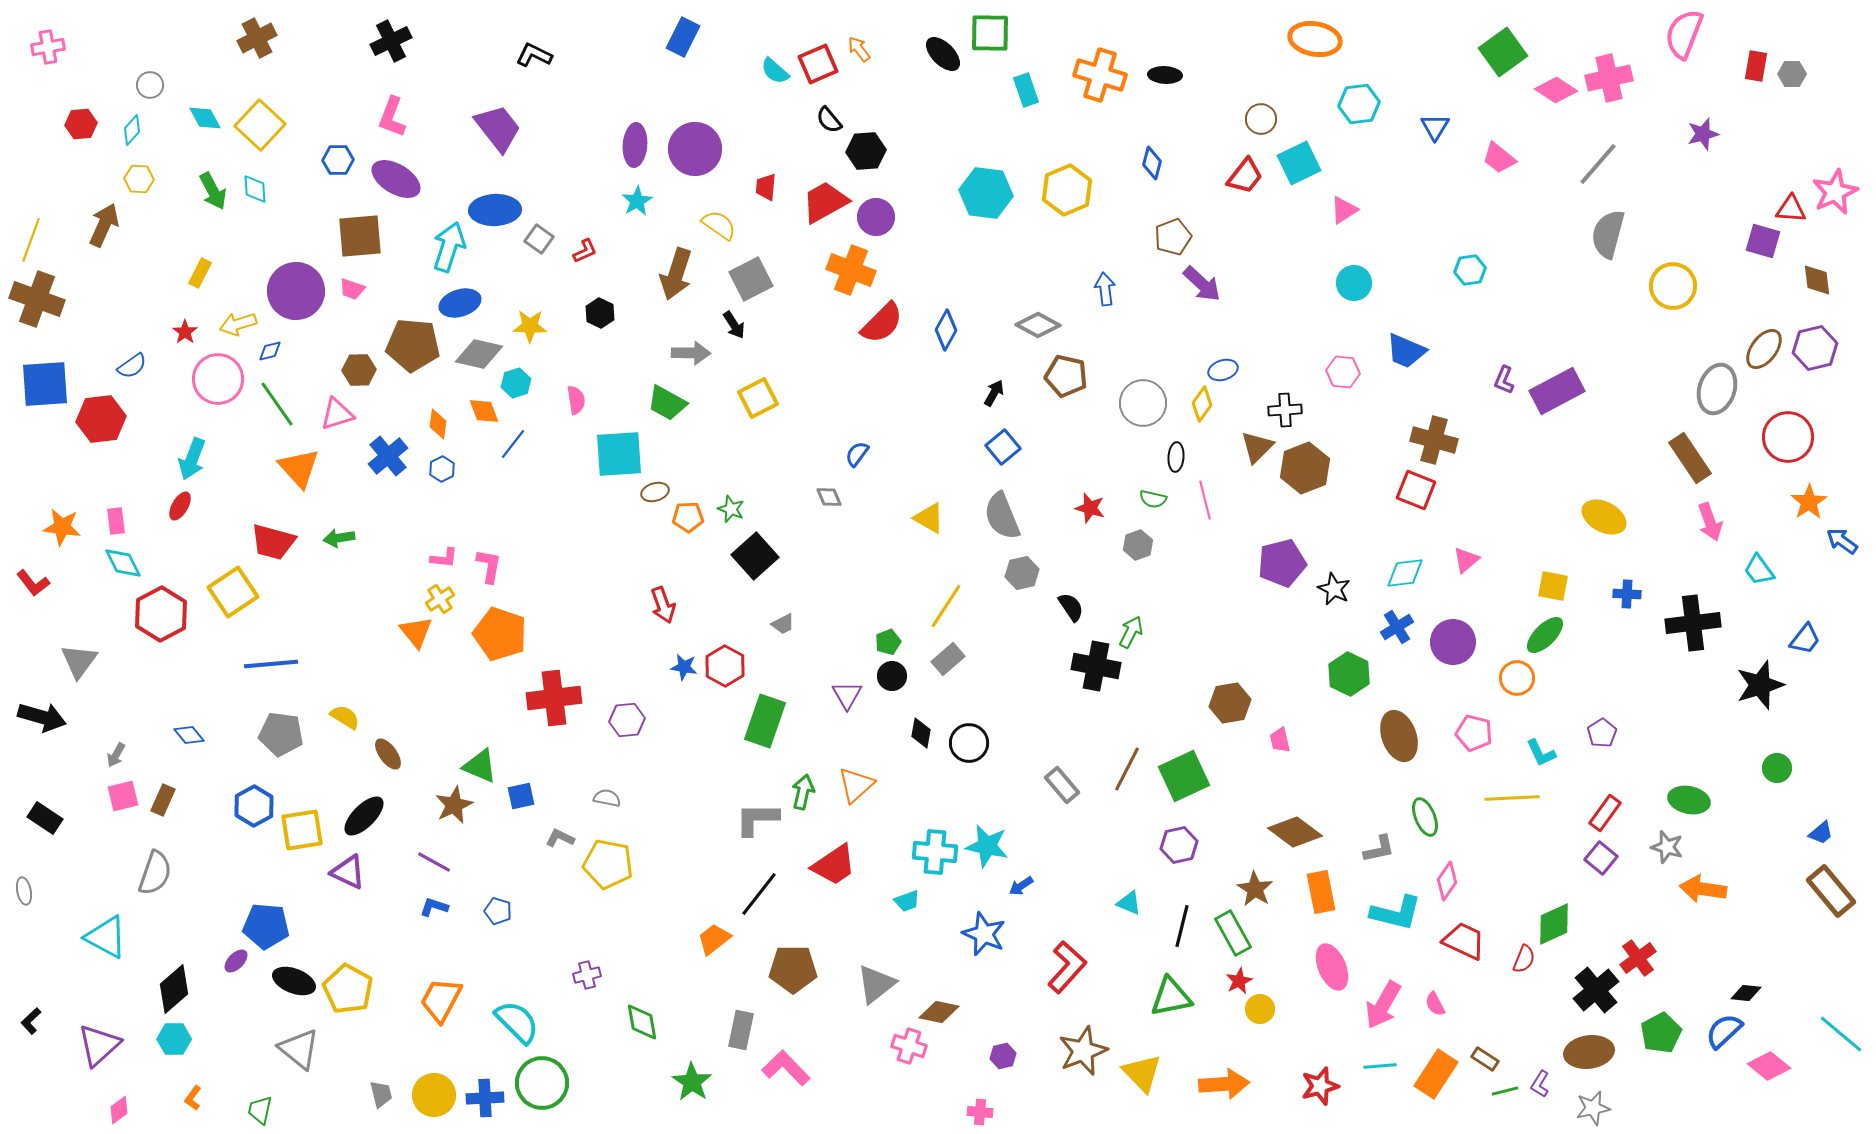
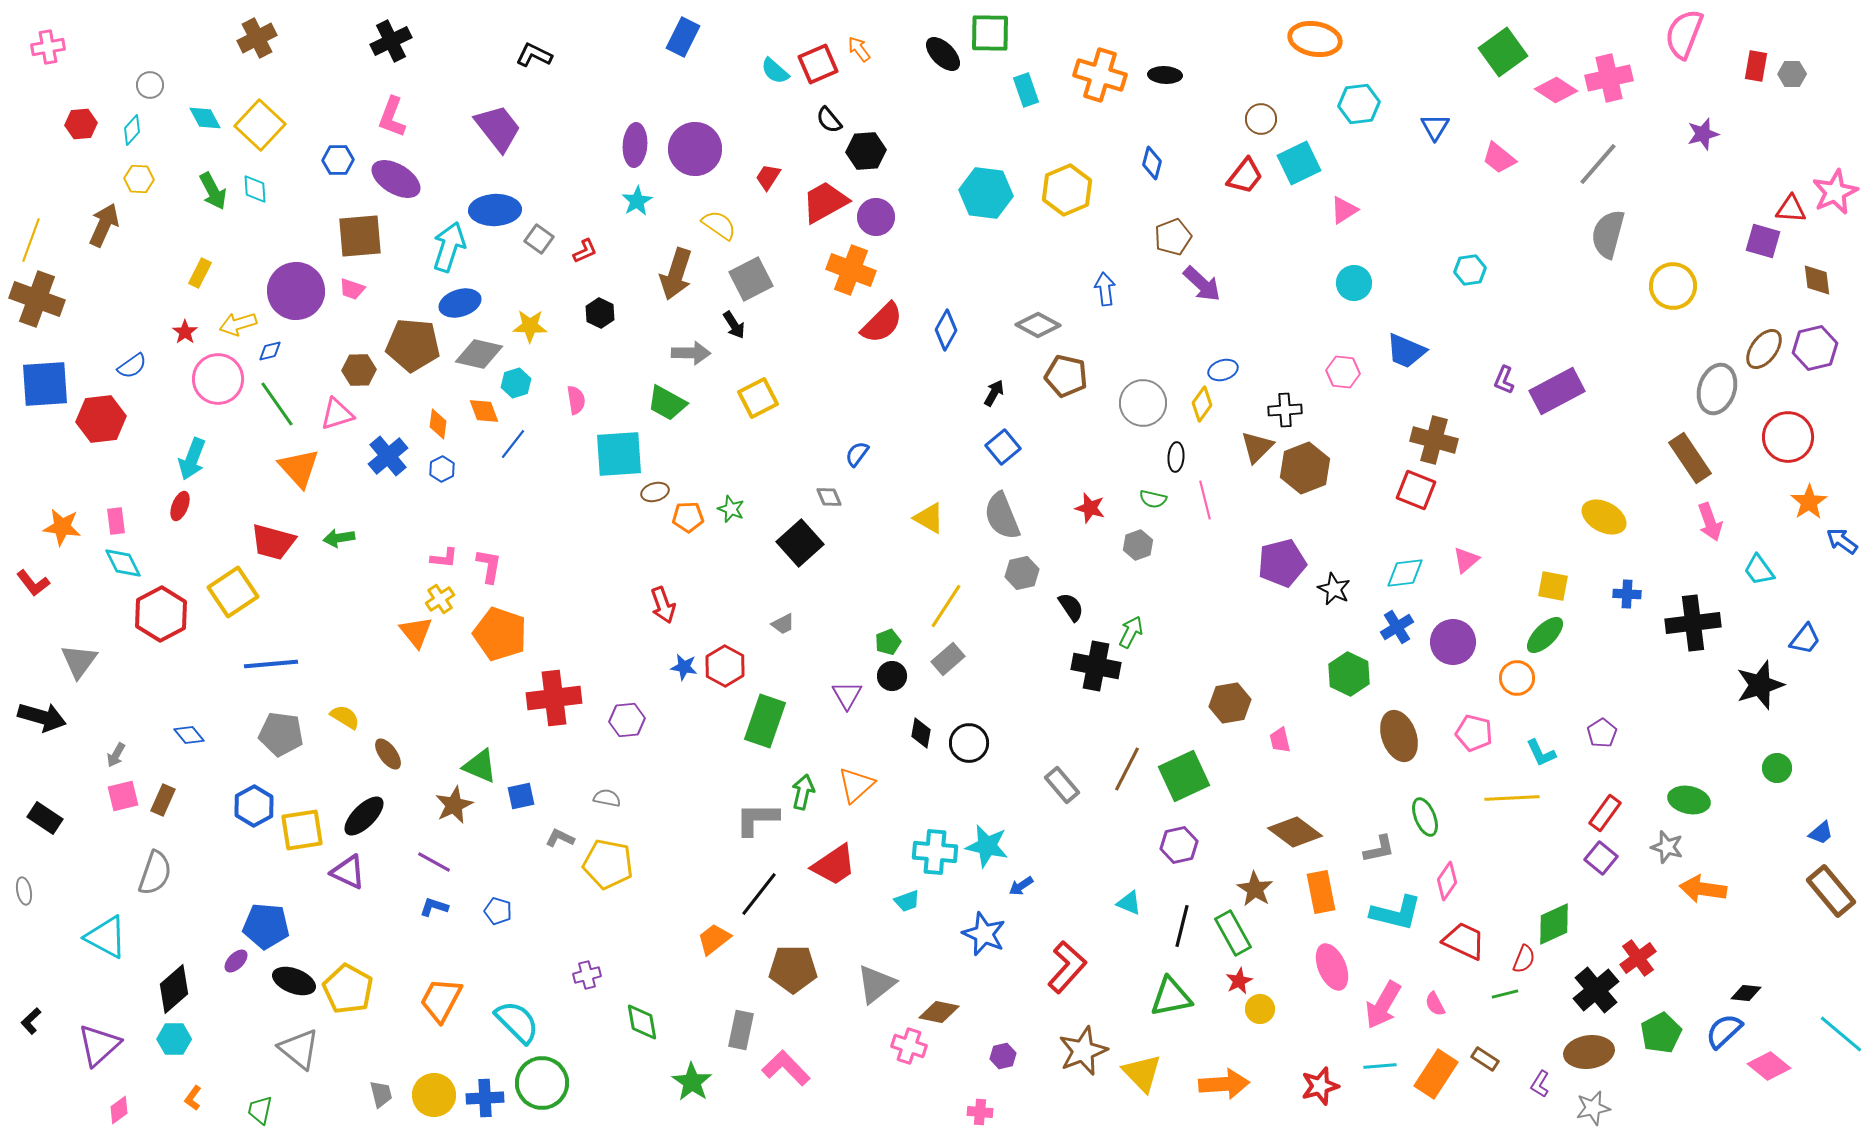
red trapezoid at (766, 187): moved 2 px right, 10 px up; rotated 28 degrees clockwise
red ellipse at (180, 506): rotated 8 degrees counterclockwise
black square at (755, 556): moved 45 px right, 13 px up
green line at (1505, 1091): moved 97 px up
